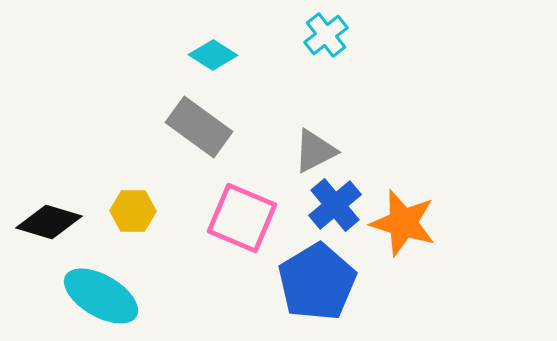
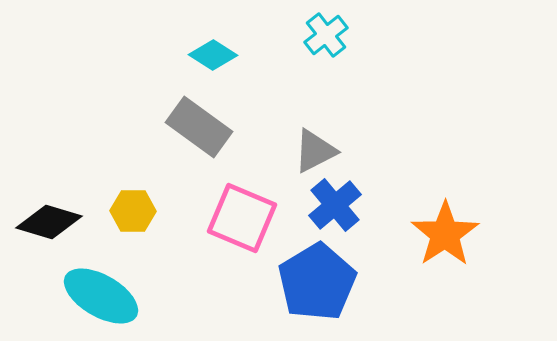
orange star: moved 42 px right, 11 px down; rotated 22 degrees clockwise
